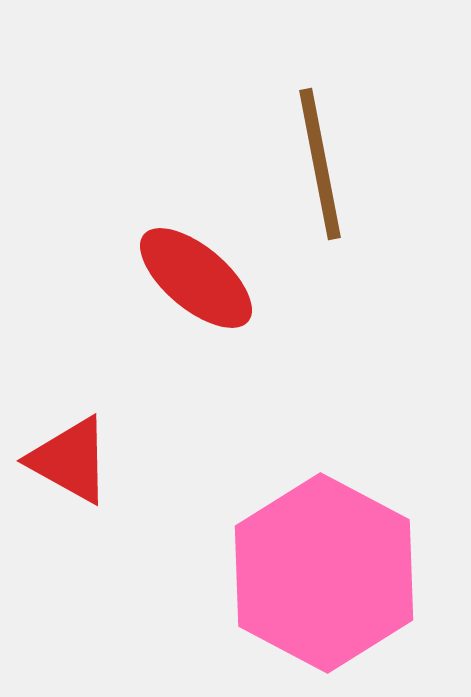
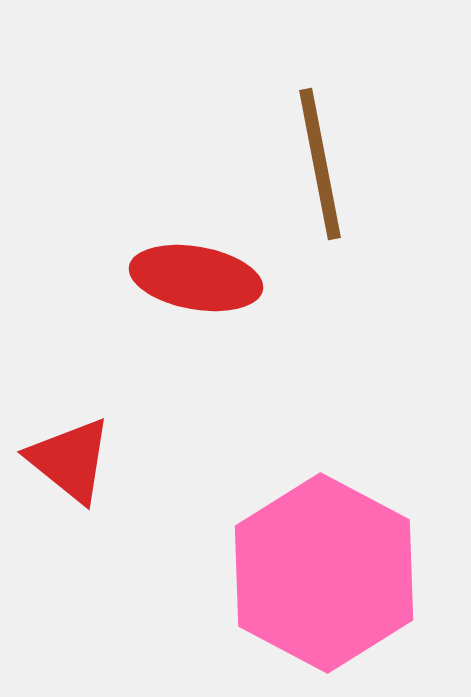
red ellipse: rotated 30 degrees counterclockwise
red triangle: rotated 10 degrees clockwise
